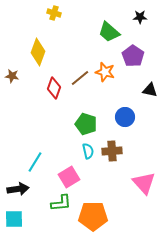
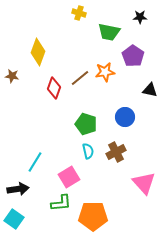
yellow cross: moved 25 px right
green trapezoid: rotated 30 degrees counterclockwise
orange star: rotated 24 degrees counterclockwise
brown cross: moved 4 px right, 1 px down; rotated 24 degrees counterclockwise
cyan square: rotated 36 degrees clockwise
